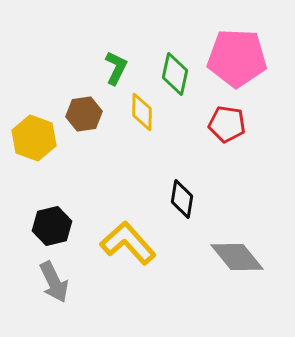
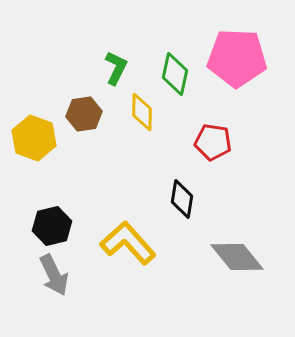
red pentagon: moved 14 px left, 18 px down
gray arrow: moved 7 px up
